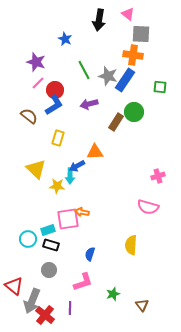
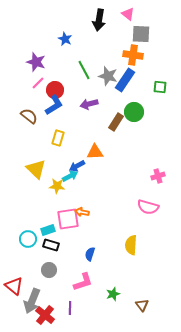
cyan arrow: rotated 119 degrees counterclockwise
